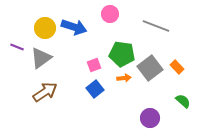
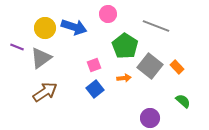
pink circle: moved 2 px left
green pentagon: moved 3 px right, 8 px up; rotated 25 degrees clockwise
gray square: moved 2 px up; rotated 15 degrees counterclockwise
